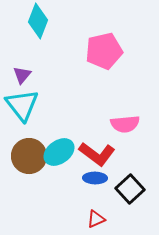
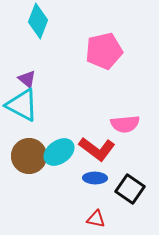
purple triangle: moved 5 px right, 4 px down; rotated 30 degrees counterclockwise
cyan triangle: rotated 24 degrees counterclockwise
red L-shape: moved 5 px up
black square: rotated 12 degrees counterclockwise
red triangle: rotated 36 degrees clockwise
